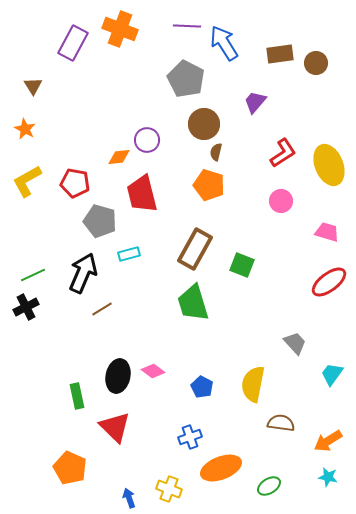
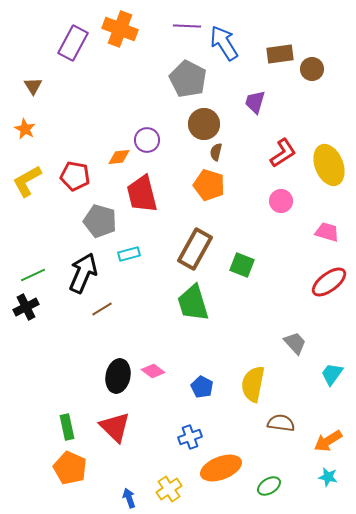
brown circle at (316, 63): moved 4 px left, 6 px down
gray pentagon at (186, 79): moved 2 px right
purple trapezoid at (255, 102): rotated 25 degrees counterclockwise
red pentagon at (75, 183): moved 7 px up
green rectangle at (77, 396): moved 10 px left, 31 px down
yellow cross at (169, 489): rotated 35 degrees clockwise
